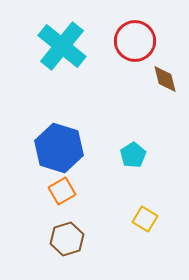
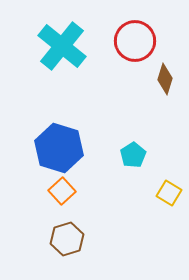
brown diamond: rotated 32 degrees clockwise
orange square: rotated 12 degrees counterclockwise
yellow square: moved 24 px right, 26 px up
